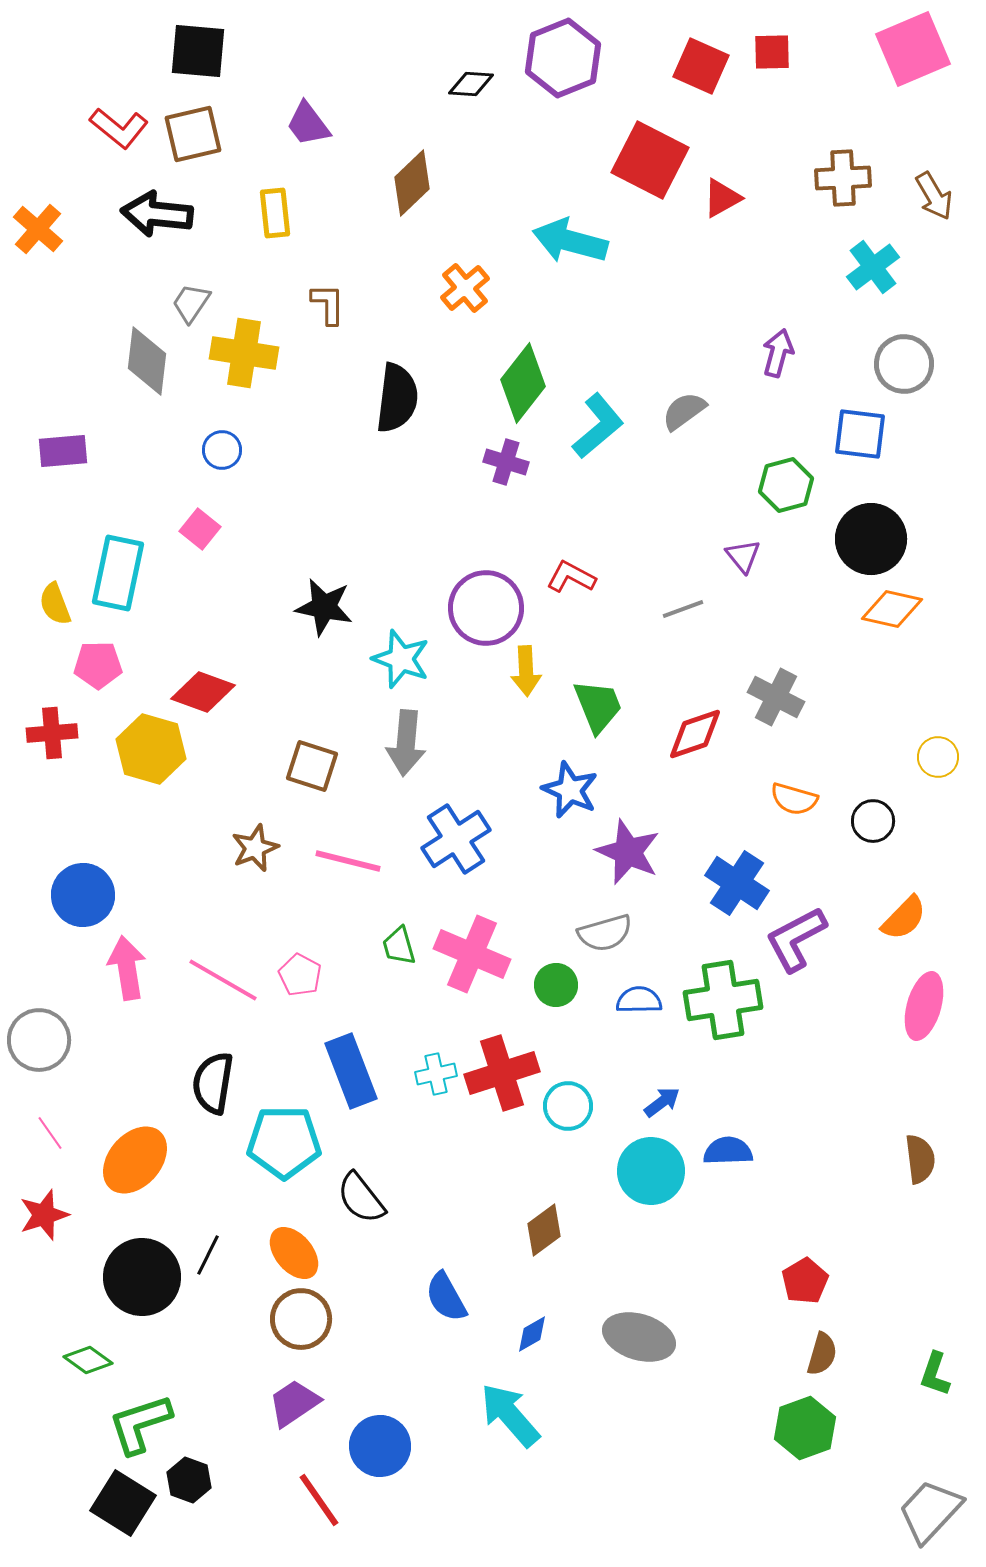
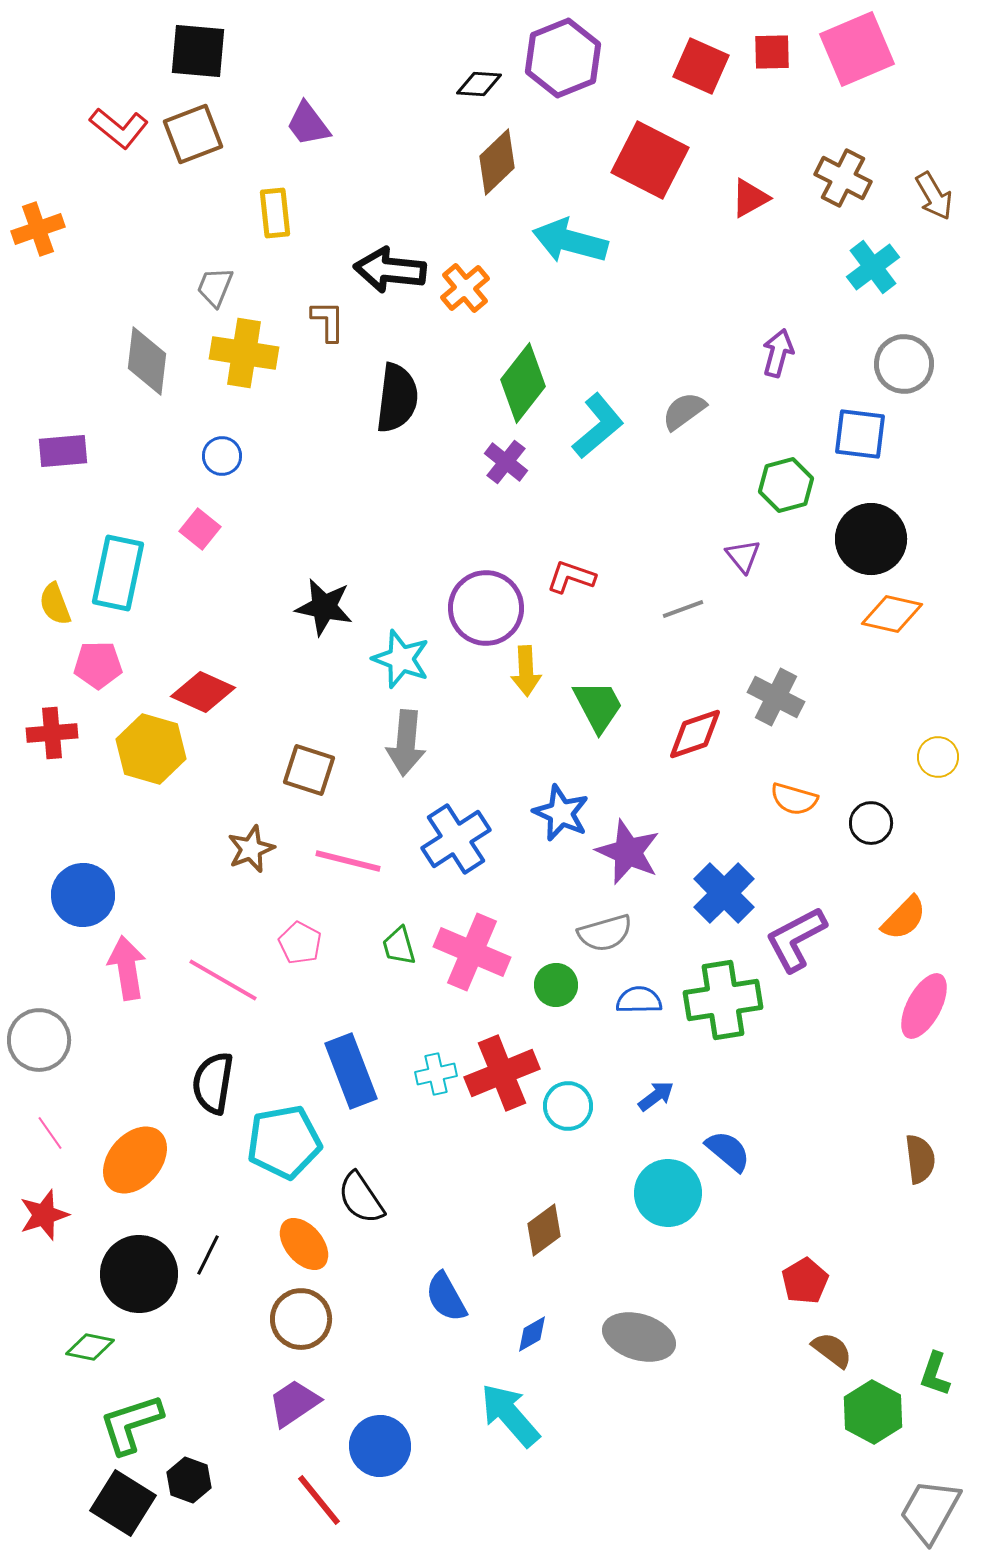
pink square at (913, 49): moved 56 px left
black diamond at (471, 84): moved 8 px right
brown square at (193, 134): rotated 8 degrees counterclockwise
brown cross at (843, 178): rotated 30 degrees clockwise
brown diamond at (412, 183): moved 85 px right, 21 px up
red triangle at (722, 198): moved 28 px right
black arrow at (157, 214): moved 233 px right, 56 px down
orange cross at (38, 229): rotated 30 degrees clockwise
gray trapezoid at (191, 303): moved 24 px right, 16 px up; rotated 12 degrees counterclockwise
brown L-shape at (328, 304): moved 17 px down
blue circle at (222, 450): moved 6 px down
purple cross at (506, 462): rotated 21 degrees clockwise
red L-shape at (571, 577): rotated 9 degrees counterclockwise
orange diamond at (892, 609): moved 5 px down
red diamond at (203, 692): rotated 4 degrees clockwise
green trapezoid at (598, 706): rotated 6 degrees counterclockwise
brown square at (312, 766): moved 3 px left, 4 px down
blue star at (570, 790): moved 9 px left, 23 px down
black circle at (873, 821): moved 2 px left, 2 px down
brown star at (255, 848): moved 4 px left, 1 px down
blue cross at (737, 883): moved 13 px left, 10 px down; rotated 12 degrees clockwise
pink cross at (472, 954): moved 2 px up
pink pentagon at (300, 975): moved 32 px up
pink ellipse at (924, 1006): rotated 12 degrees clockwise
red cross at (502, 1073): rotated 4 degrees counterclockwise
blue arrow at (662, 1102): moved 6 px left, 6 px up
cyan pentagon at (284, 1142): rotated 10 degrees counterclockwise
blue semicircle at (728, 1151): rotated 42 degrees clockwise
cyan circle at (651, 1171): moved 17 px right, 22 px down
black semicircle at (361, 1198): rotated 4 degrees clockwise
orange ellipse at (294, 1253): moved 10 px right, 9 px up
black circle at (142, 1277): moved 3 px left, 3 px up
brown semicircle at (822, 1354): moved 10 px right, 4 px up; rotated 69 degrees counterclockwise
green diamond at (88, 1360): moved 2 px right, 13 px up; rotated 24 degrees counterclockwise
green L-shape at (140, 1424): moved 9 px left
green hexagon at (805, 1428): moved 68 px right, 16 px up; rotated 12 degrees counterclockwise
red line at (319, 1500): rotated 4 degrees counterclockwise
gray trapezoid at (930, 1511): rotated 14 degrees counterclockwise
